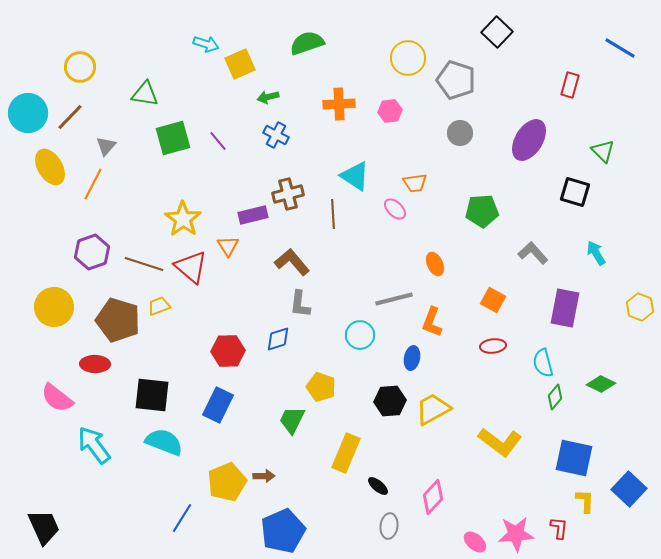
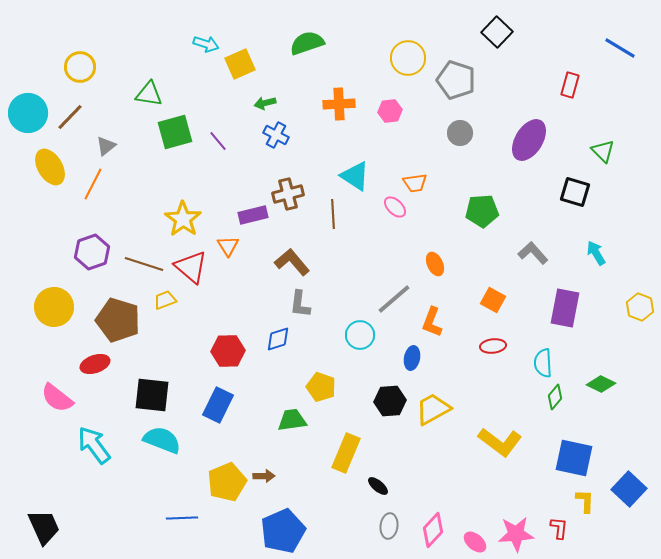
green triangle at (145, 94): moved 4 px right
green arrow at (268, 97): moved 3 px left, 6 px down
green square at (173, 138): moved 2 px right, 6 px up
gray triangle at (106, 146): rotated 10 degrees clockwise
pink ellipse at (395, 209): moved 2 px up
gray line at (394, 299): rotated 27 degrees counterclockwise
yellow trapezoid at (159, 306): moved 6 px right, 6 px up
cyan semicircle at (543, 363): rotated 12 degrees clockwise
red ellipse at (95, 364): rotated 20 degrees counterclockwise
green trapezoid at (292, 420): rotated 56 degrees clockwise
cyan semicircle at (164, 442): moved 2 px left, 2 px up
pink diamond at (433, 497): moved 33 px down
blue line at (182, 518): rotated 56 degrees clockwise
